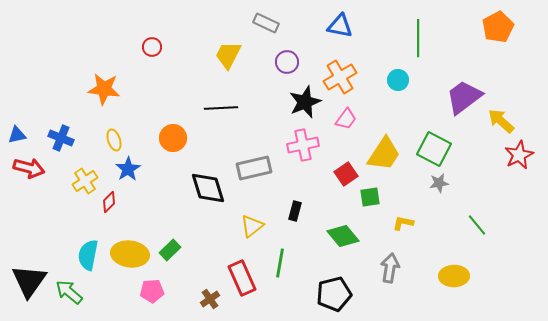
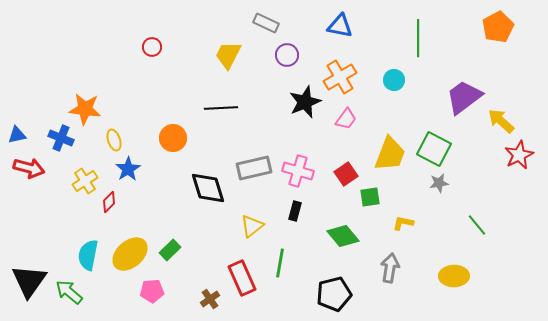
purple circle at (287, 62): moved 7 px up
cyan circle at (398, 80): moved 4 px left
orange star at (104, 89): moved 19 px left, 20 px down
pink cross at (303, 145): moved 5 px left, 26 px down; rotated 28 degrees clockwise
yellow trapezoid at (384, 154): moved 6 px right; rotated 12 degrees counterclockwise
yellow ellipse at (130, 254): rotated 48 degrees counterclockwise
